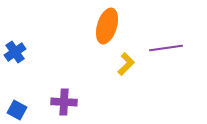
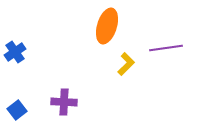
blue square: rotated 24 degrees clockwise
